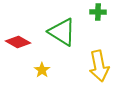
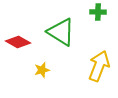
green triangle: moved 1 px left
yellow arrow: rotated 148 degrees counterclockwise
yellow star: rotated 21 degrees clockwise
